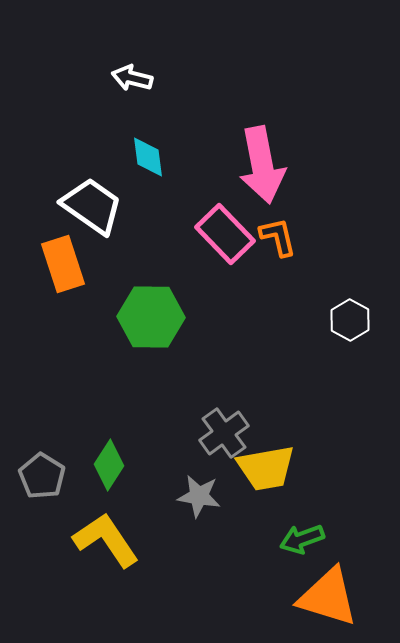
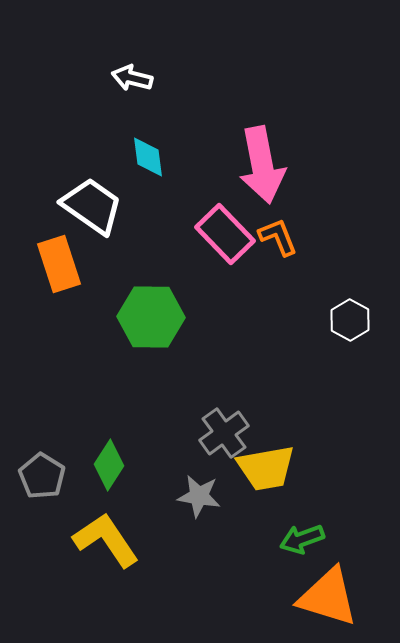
orange L-shape: rotated 9 degrees counterclockwise
orange rectangle: moved 4 px left
